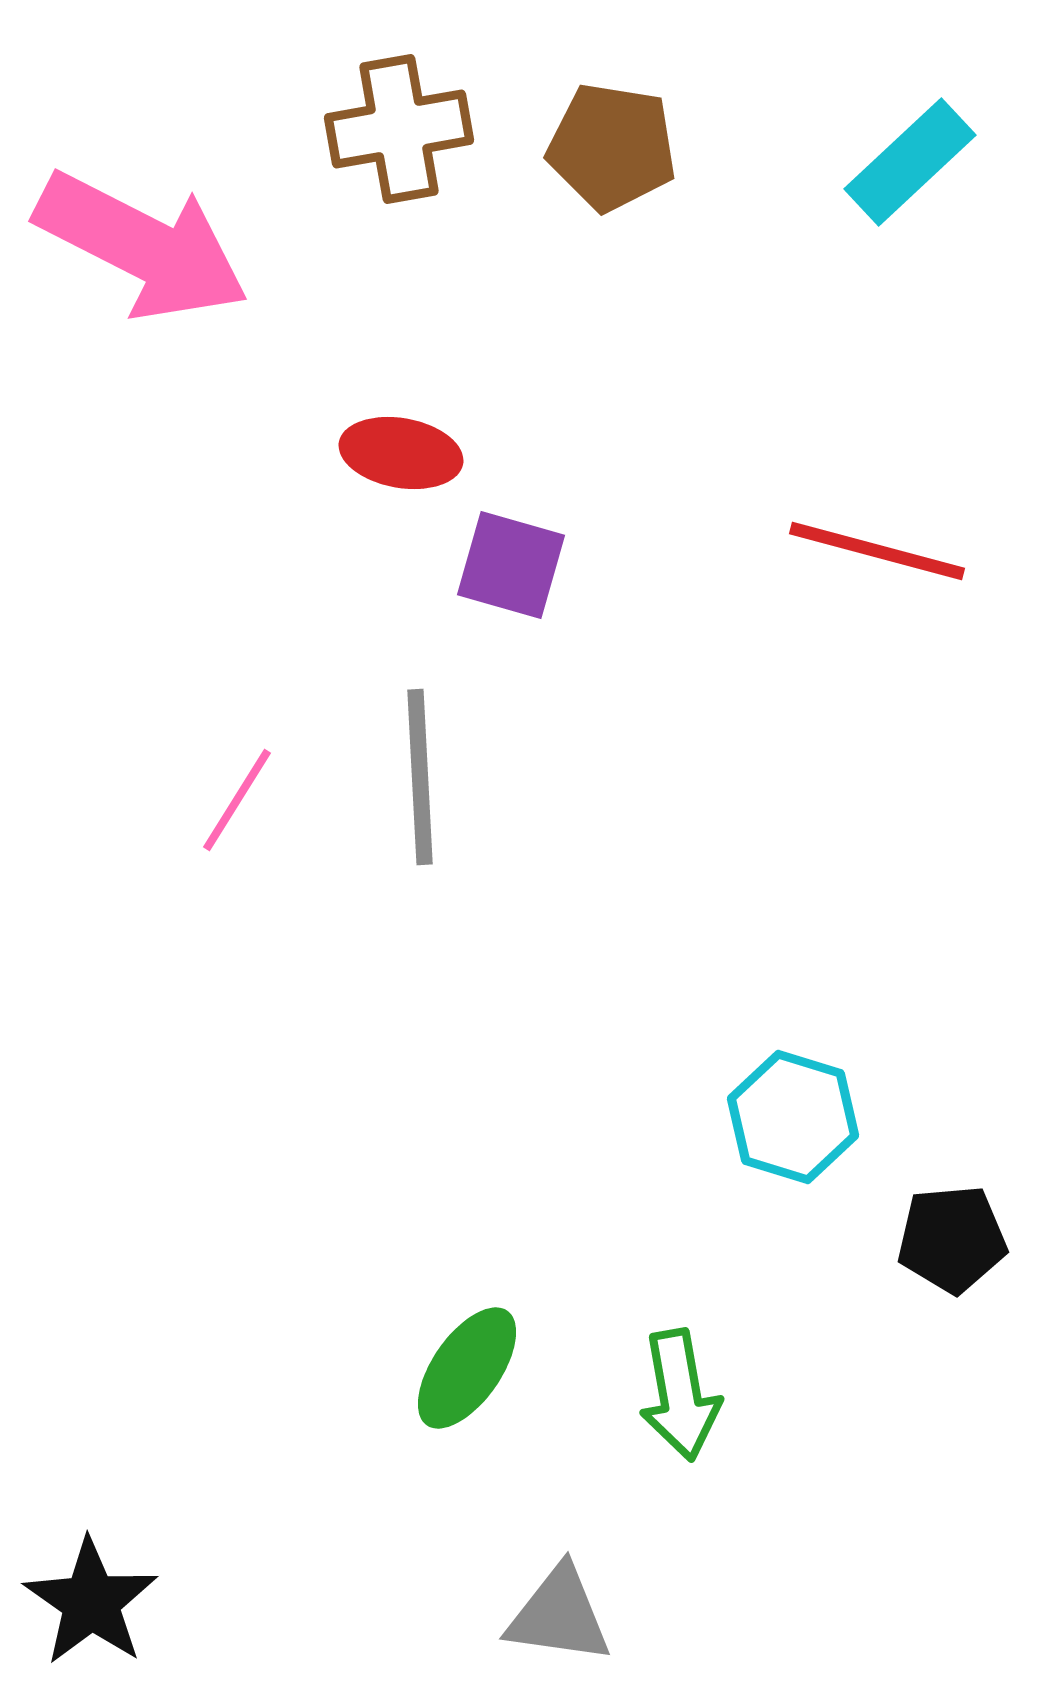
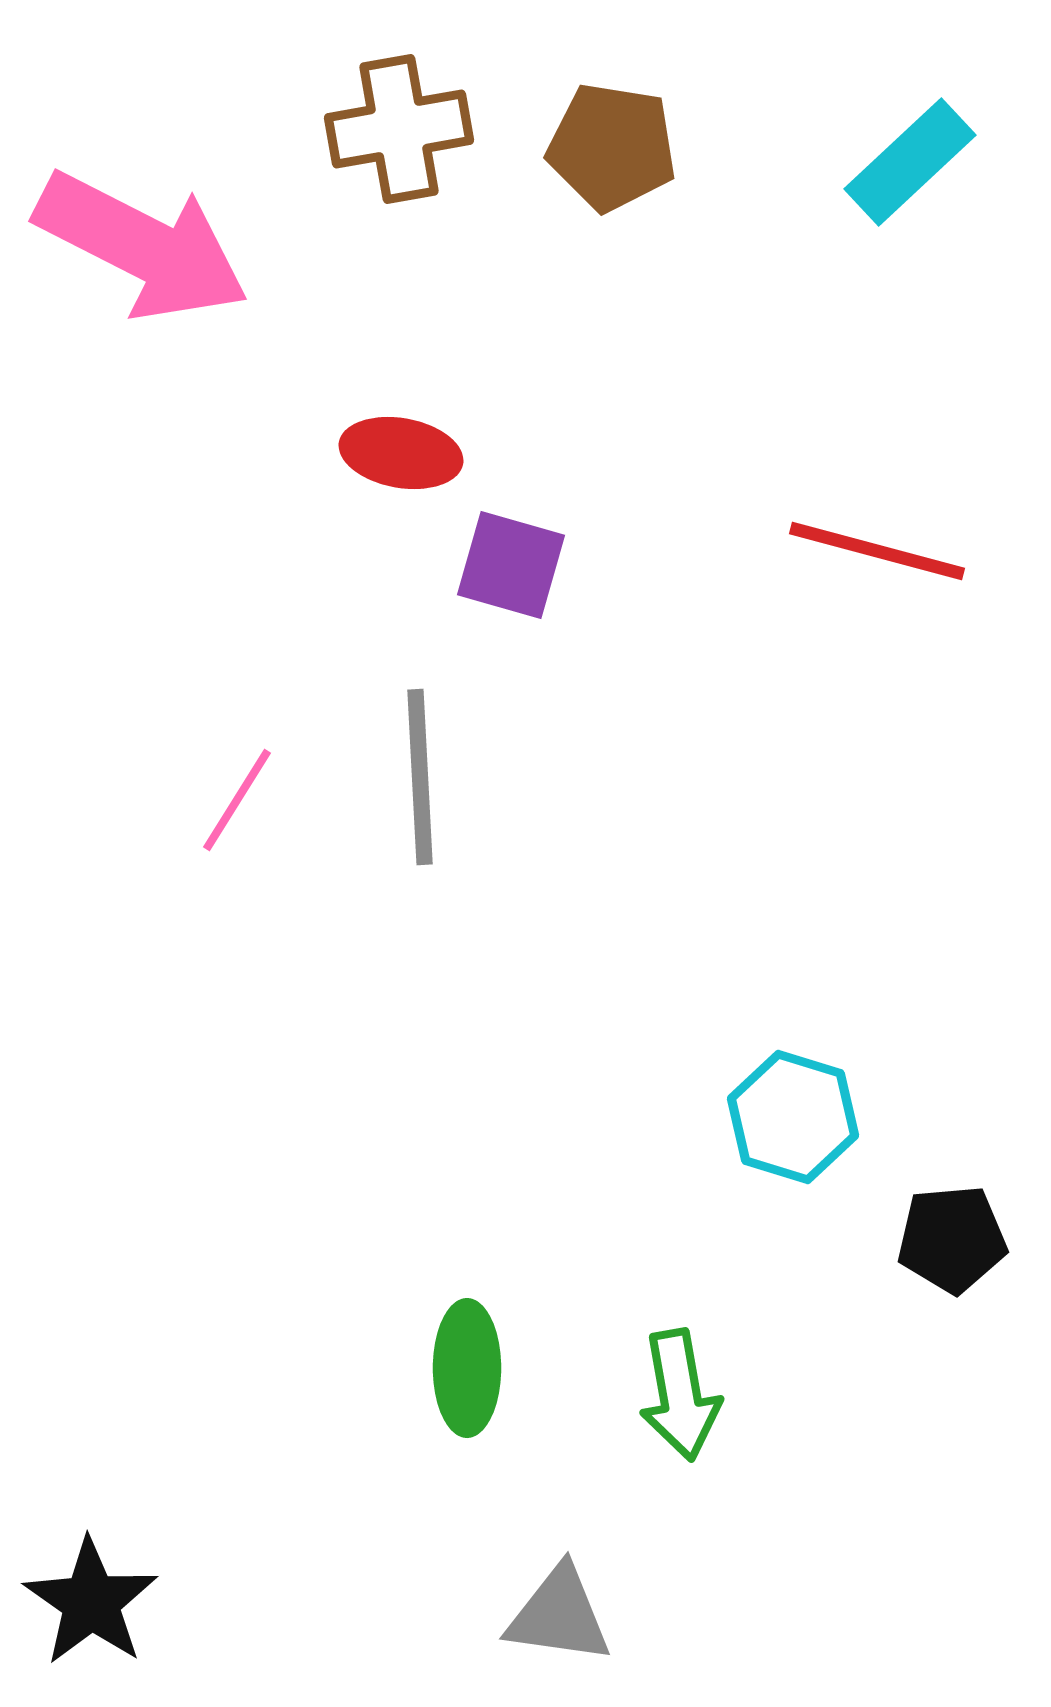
green ellipse: rotated 35 degrees counterclockwise
